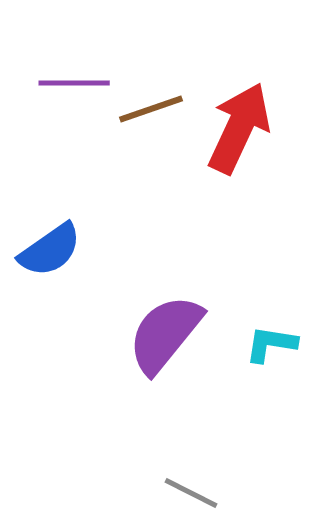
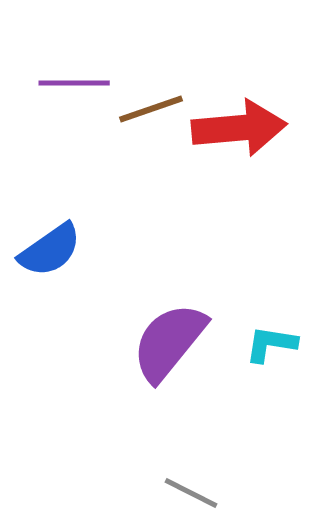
red arrow: rotated 60 degrees clockwise
purple semicircle: moved 4 px right, 8 px down
